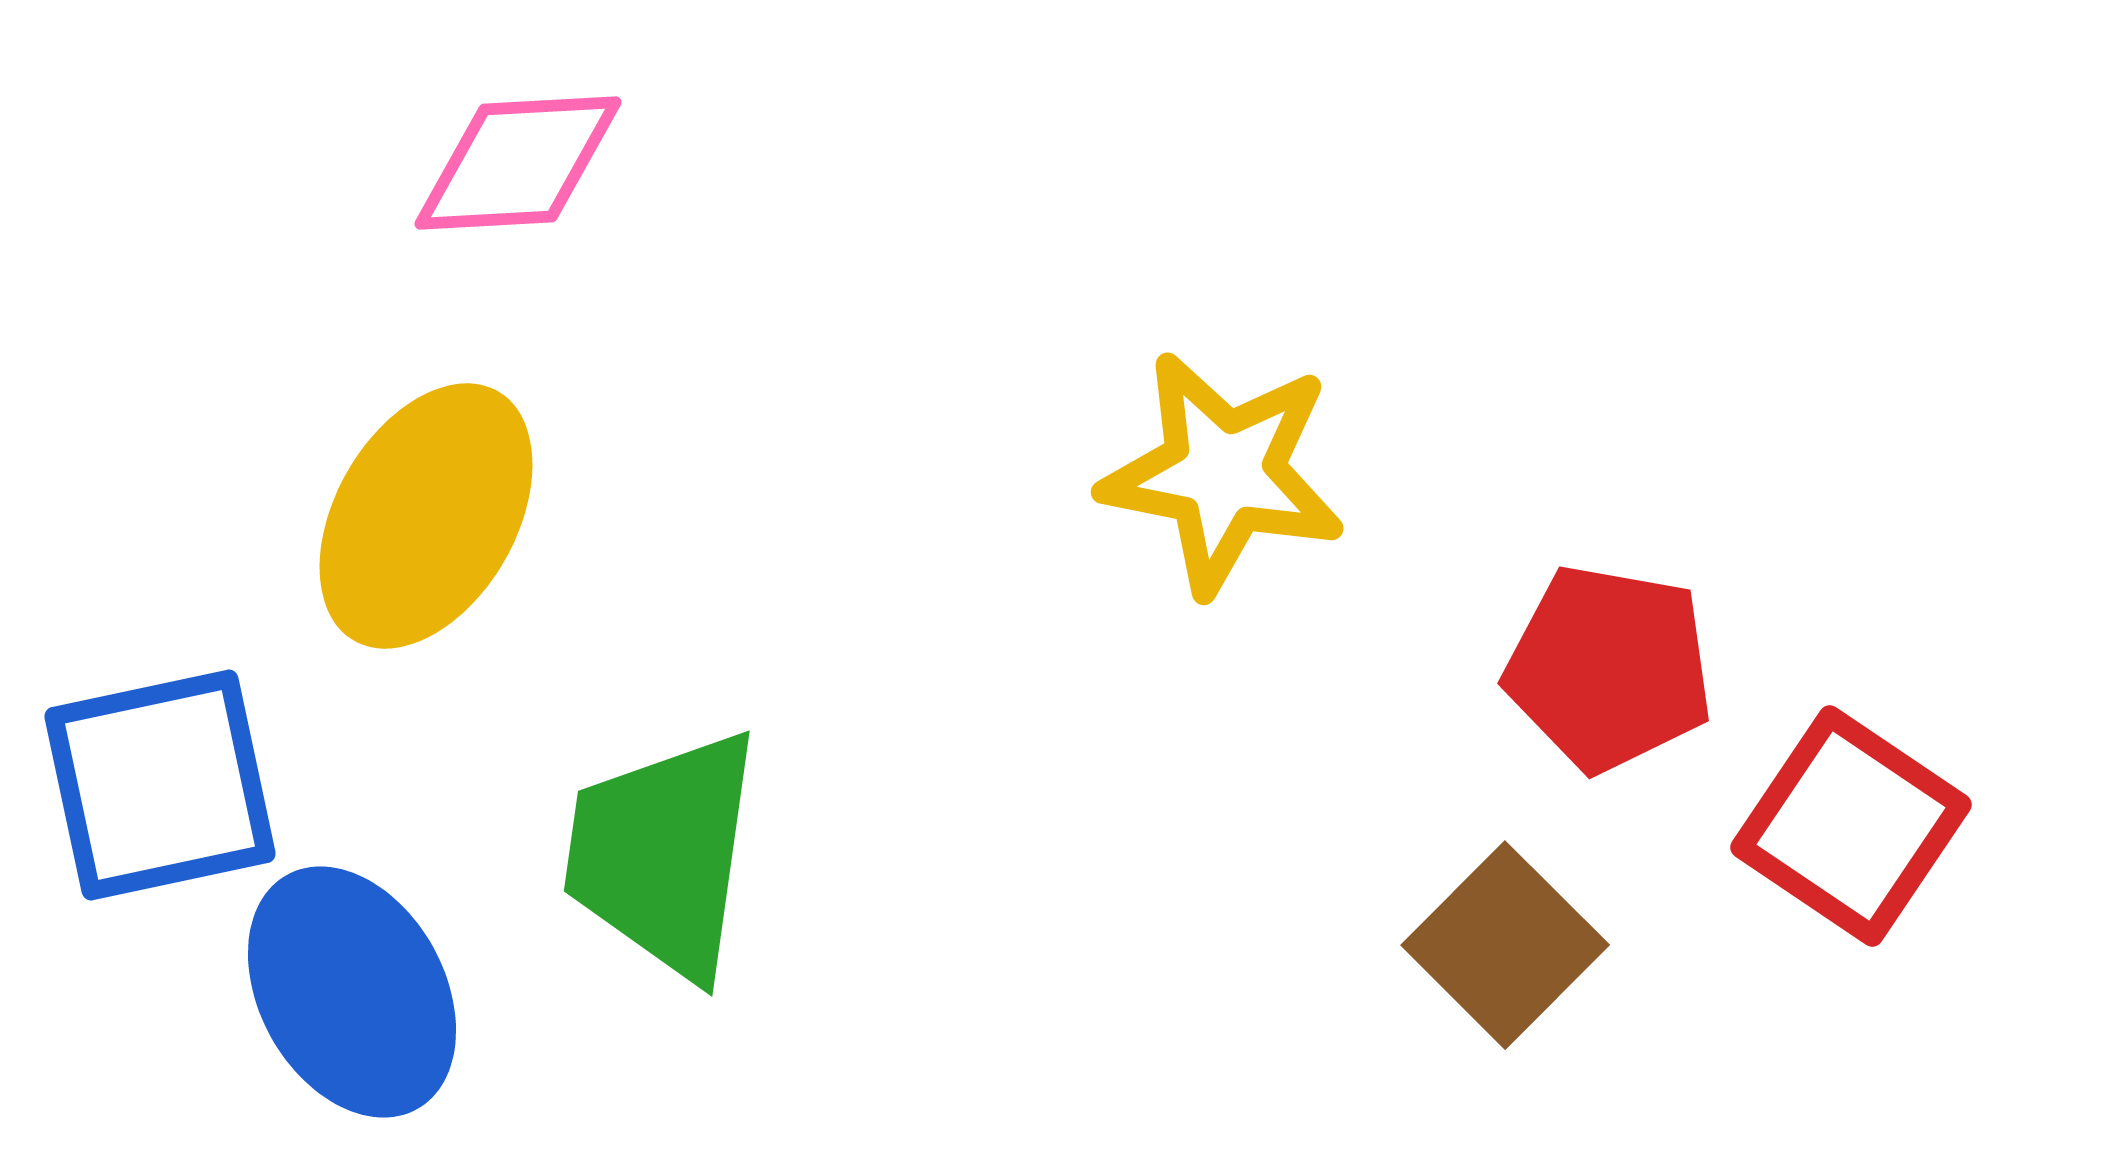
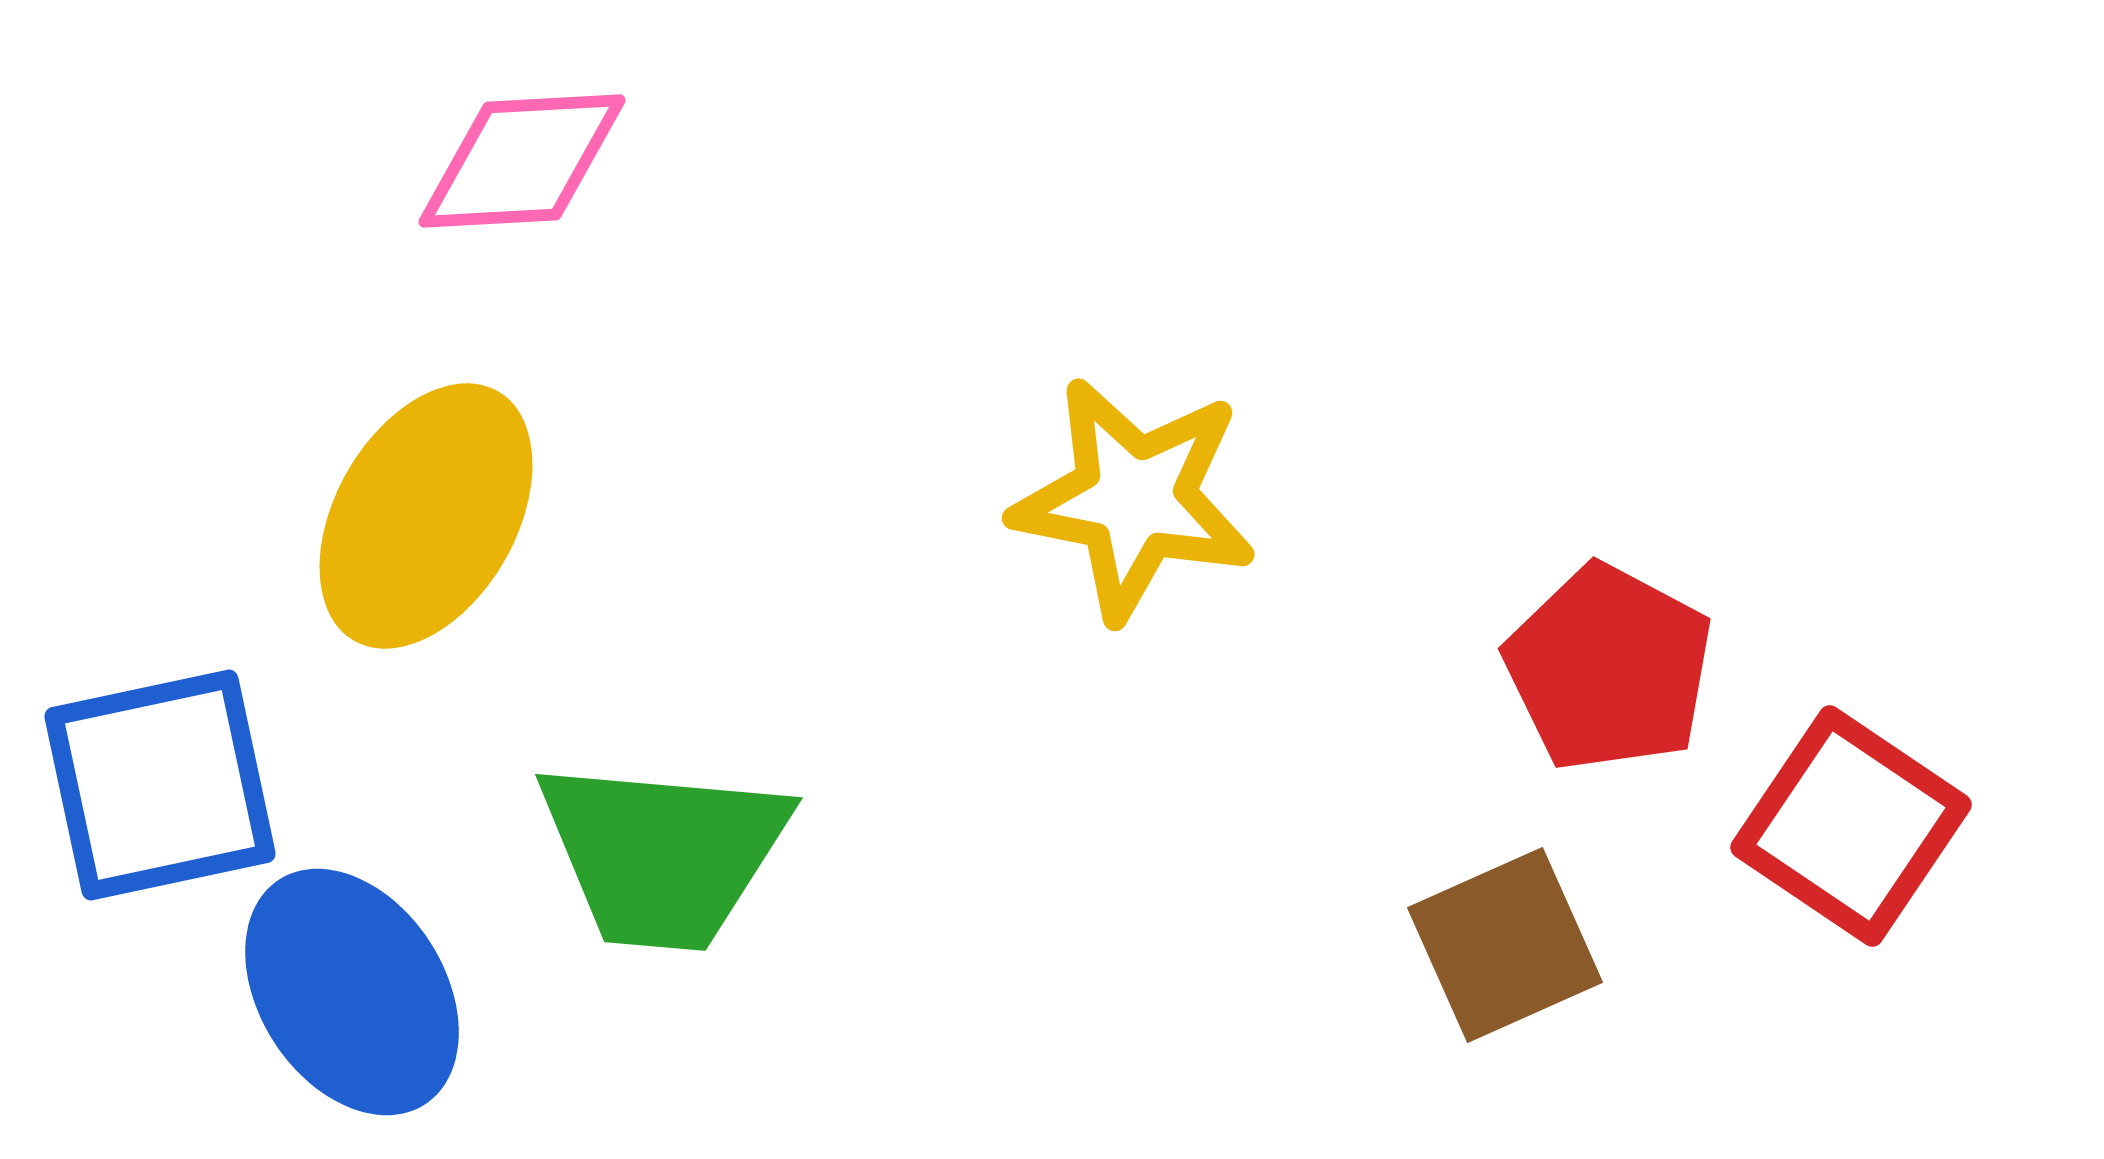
pink diamond: moved 4 px right, 2 px up
yellow star: moved 89 px left, 26 px down
red pentagon: rotated 18 degrees clockwise
green trapezoid: rotated 93 degrees counterclockwise
brown square: rotated 21 degrees clockwise
blue ellipse: rotated 4 degrees counterclockwise
